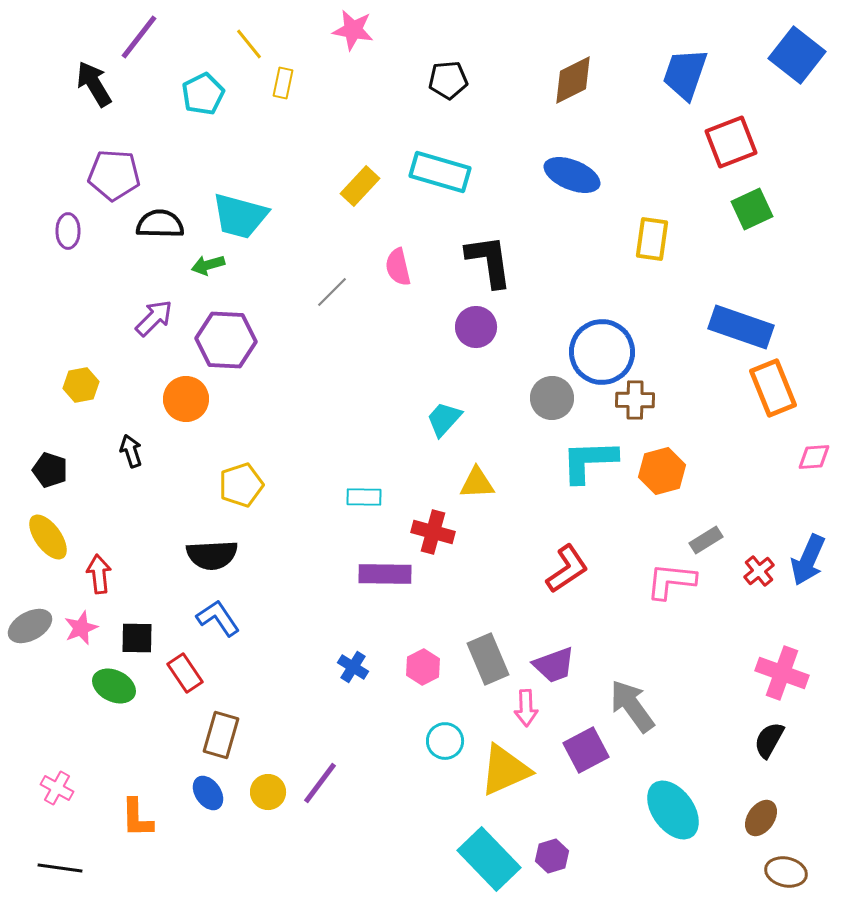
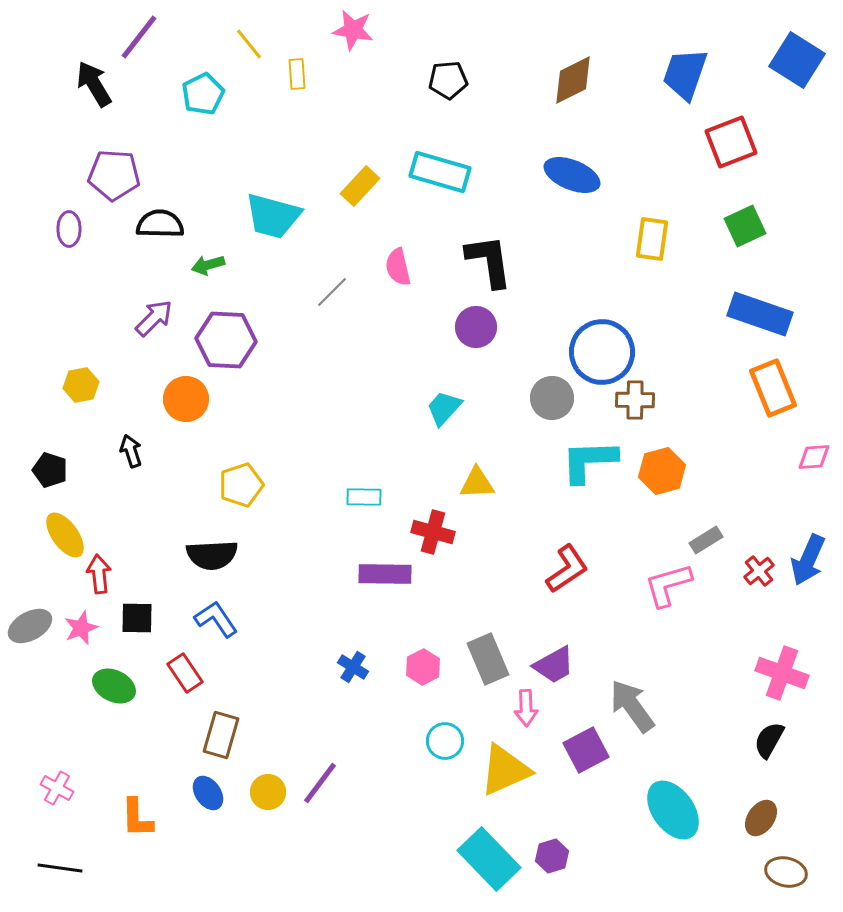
blue square at (797, 55): moved 5 px down; rotated 6 degrees counterclockwise
yellow rectangle at (283, 83): moved 14 px right, 9 px up; rotated 16 degrees counterclockwise
green square at (752, 209): moved 7 px left, 17 px down
cyan trapezoid at (240, 216): moved 33 px right
purple ellipse at (68, 231): moved 1 px right, 2 px up
blue rectangle at (741, 327): moved 19 px right, 13 px up
cyan trapezoid at (444, 419): moved 11 px up
yellow ellipse at (48, 537): moved 17 px right, 2 px up
pink L-shape at (671, 581): moved 3 px left, 4 px down; rotated 22 degrees counterclockwise
blue L-shape at (218, 618): moved 2 px left, 1 px down
black square at (137, 638): moved 20 px up
purple trapezoid at (554, 665): rotated 9 degrees counterclockwise
